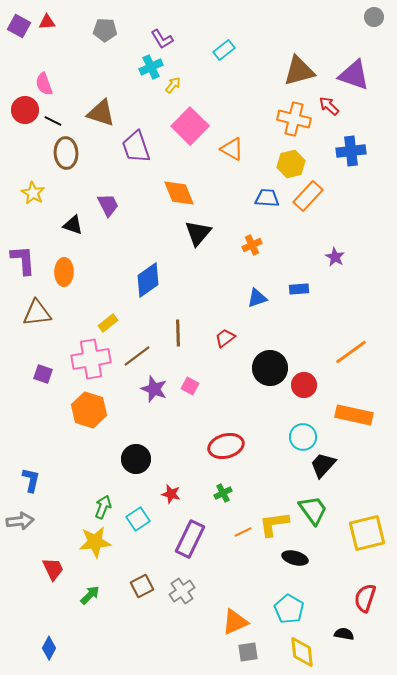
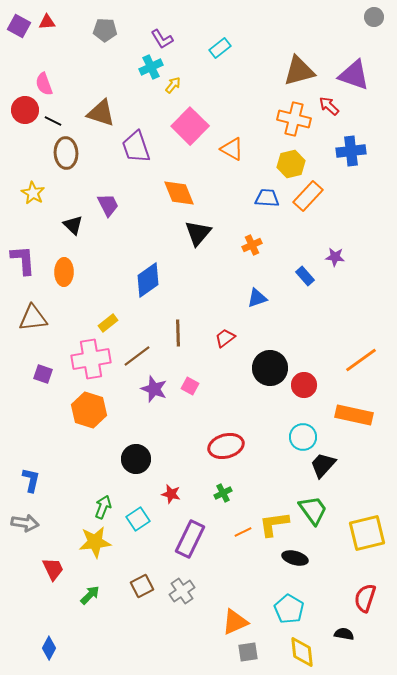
cyan rectangle at (224, 50): moved 4 px left, 2 px up
black triangle at (73, 225): rotated 25 degrees clockwise
purple star at (335, 257): rotated 24 degrees counterclockwise
blue rectangle at (299, 289): moved 6 px right, 13 px up; rotated 54 degrees clockwise
brown triangle at (37, 313): moved 4 px left, 5 px down
orange line at (351, 352): moved 10 px right, 8 px down
gray arrow at (20, 521): moved 5 px right, 2 px down; rotated 16 degrees clockwise
